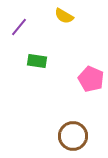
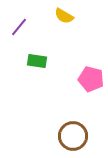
pink pentagon: rotated 10 degrees counterclockwise
